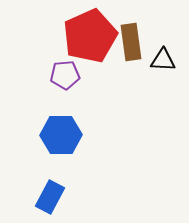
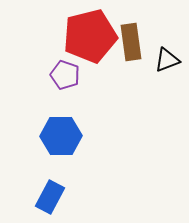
red pentagon: rotated 10 degrees clockwise
black triangle: moved 4 px right; rotated 24 degrees counterclockwise
purple pentagon: rotated 24 degrees clockwise
blue hexagon: moved 1 px down
